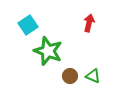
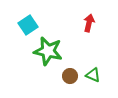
green star: rotated 8 degrees counterclockwise
green triangle: moved 1 px up
